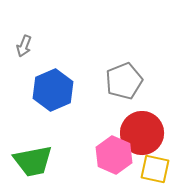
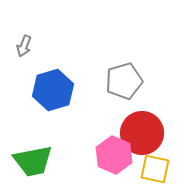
gray pentagon: rotated 6 degrees clockwise
blue hexagon: rotated 6 degrees clockwise
